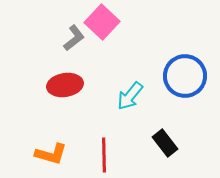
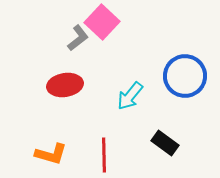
gray L-shape: moved 4 px right
black rectangle: rotated 16 degrees counterclockwise
